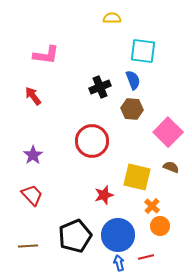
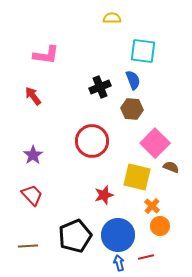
pink square: moved 13 px left, 11 px down
